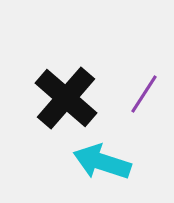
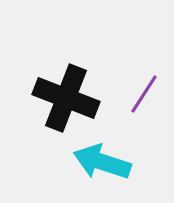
black cross: rotated 20 degrees counterclockwise
